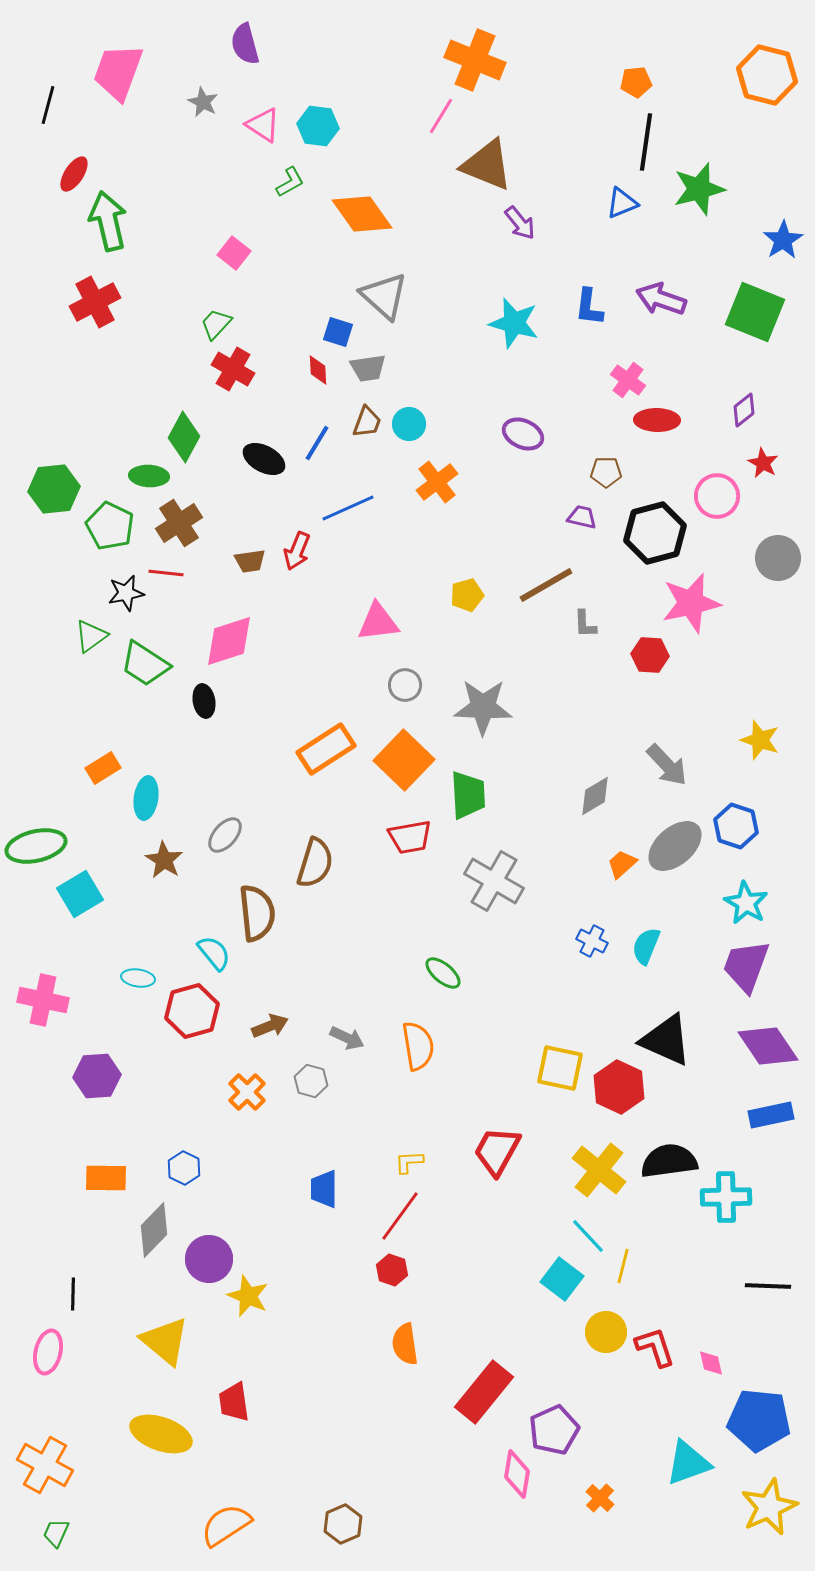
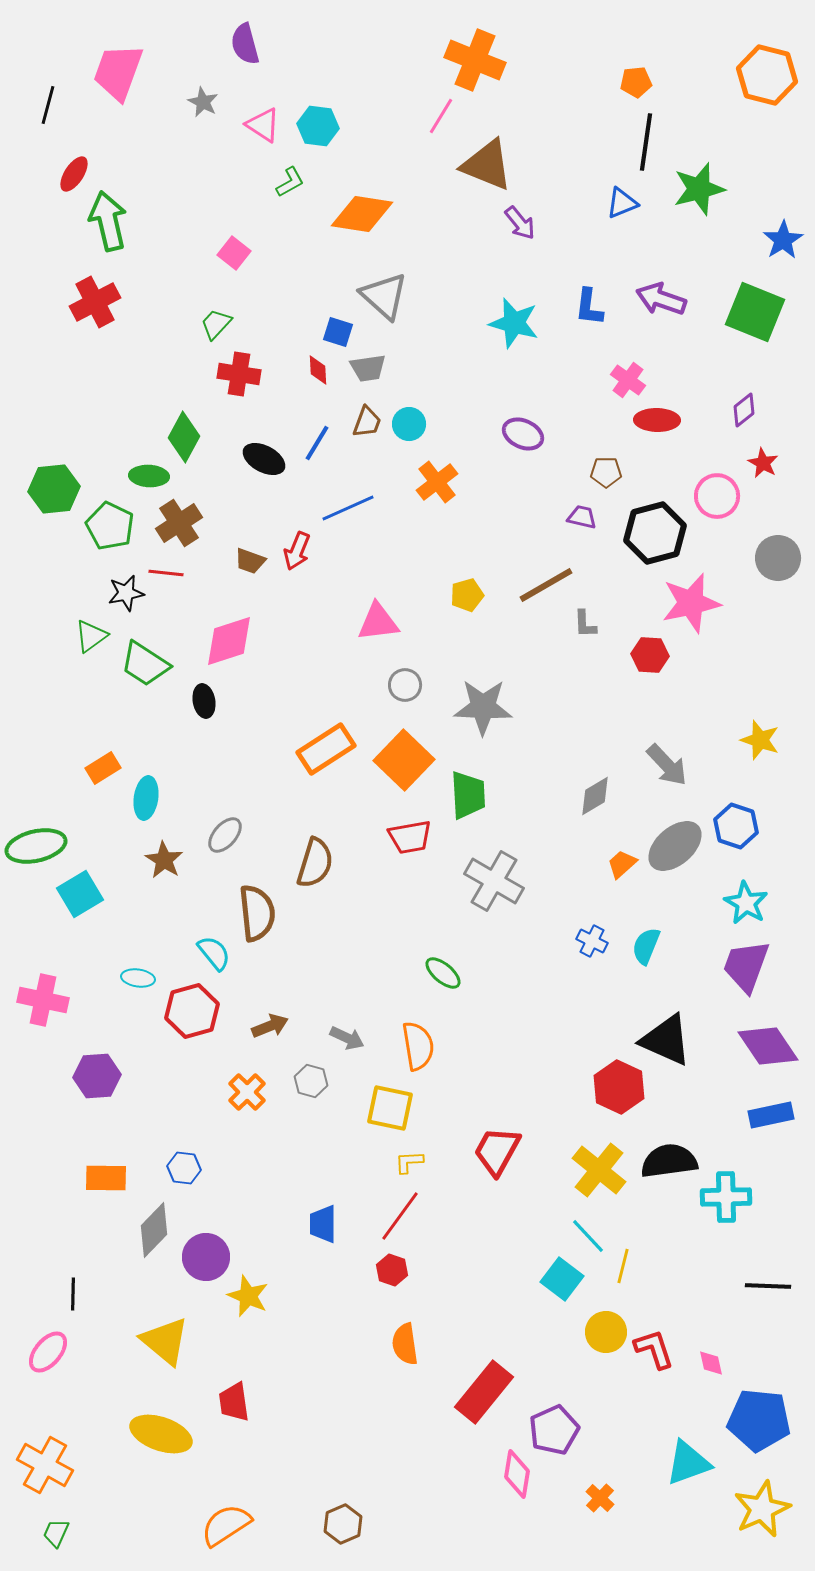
orange diamond at (362, 214): rotated 46 degrees counterclockwise
red cross at (233, 369): moved 6 px right, 5 px down; rotated 21 degrees counterclockwise
brown trapezoid at (250, 561): rotated 28 degrees clockwise
yellow square at (560, 1068): moved 170 px left, 40 px down
blue hexagon at (184, 1168): rotated 20 degrees counterclockwise
blue trapezoid at (324, 1189): moved 1 px left, 35 px down
purple circle at (209, 1259): moved 3 px left, 2 px up
red L-shape at (655, 1347): moved 1 px left, 2 px down
pink ellipse at (48, 1352): rotated 27 degrees clockwise
yellow star at (769, 1507): moved 7 px left, 2 px down
